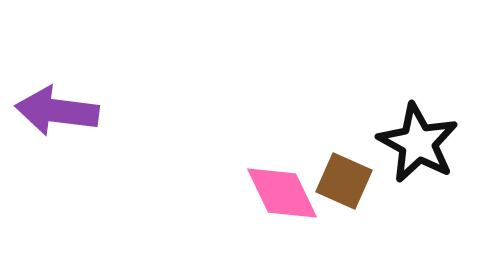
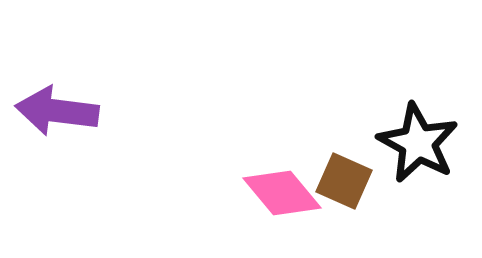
pink diamond: rotated 14 degrees counterclockwise
